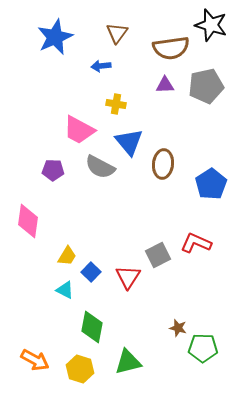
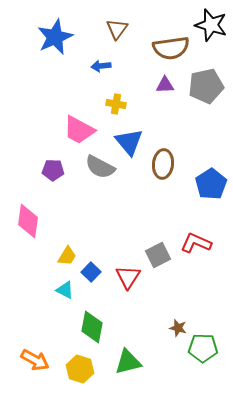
brown triangle: moved 4 px up
